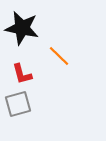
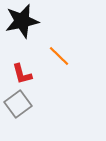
black star: moved 7 px up; rotated 24 degrees counterclockwise
gray square: rotated 20 degrees counterclockwise
